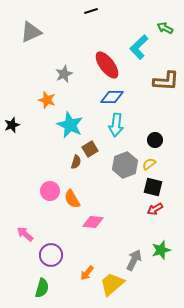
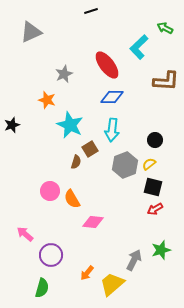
cyan arrow: moved 4 px left, 5 px down
